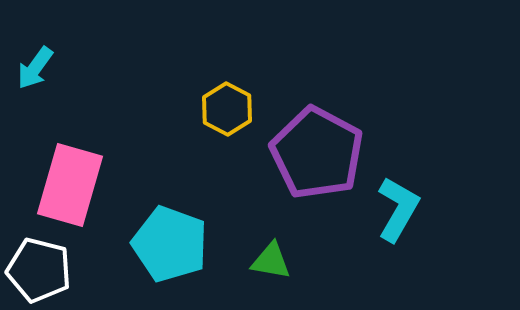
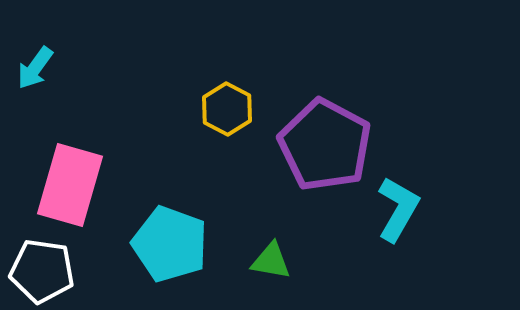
purple pentagon: moved 8 px right, 8 px up
white pentagon: moved 3 px right, 1 px down; rotated 6 degrees counterclockwise
